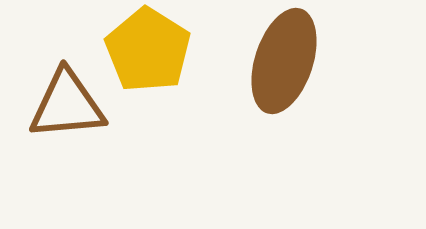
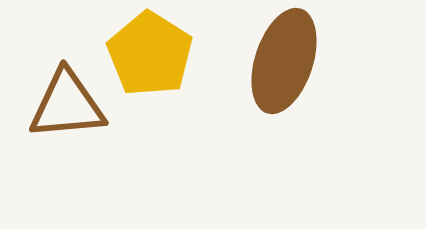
yellow pentagon: moved 2 px right, 4 px down
